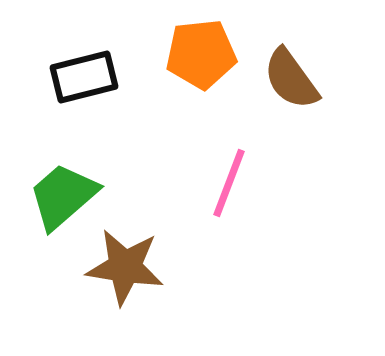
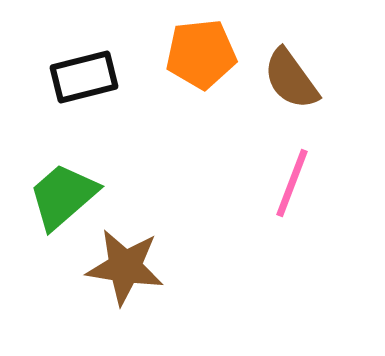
pink line: moved 63 px right
